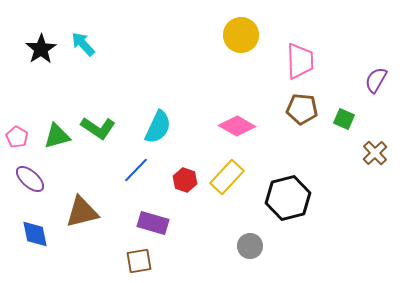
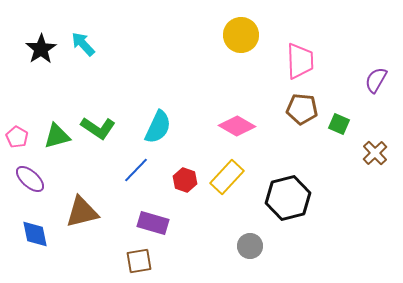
green square: moved 5 px left, 5 px down
